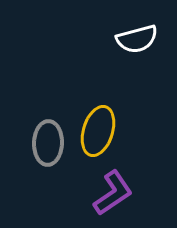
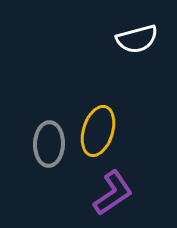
gray ellipse: moved 1 px right, 1 px down
